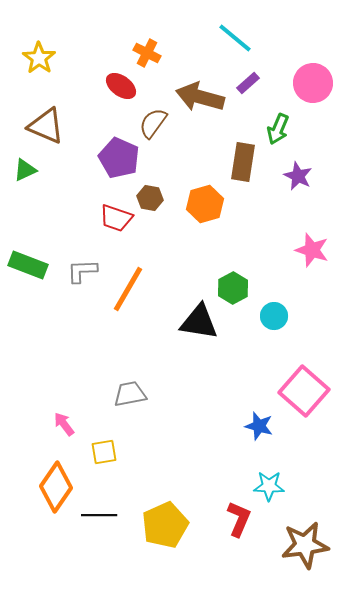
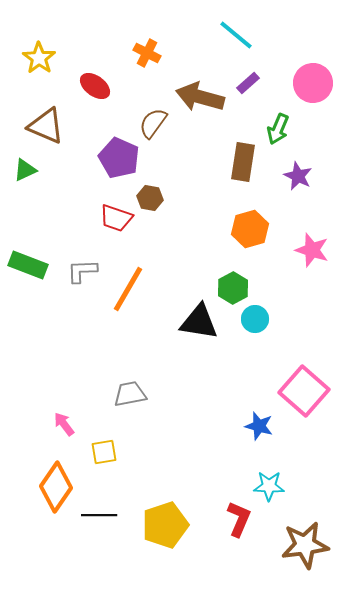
cyan line: moved 1 px right, 3 px up
red ellipse: moved 26 px left
orange hexagon: moved 45 px right, 25 px down
cyan circle: moved 19 px left, 3 px down
yellow pentagon: rotated 6 degrees clockwise
